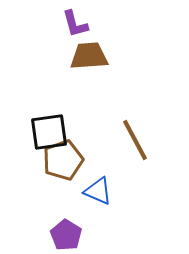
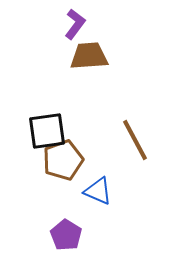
purple L-shape: rotated 128 degrees counterclockwise
black square: moved 2 px left, 1 px up
